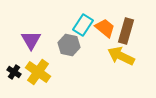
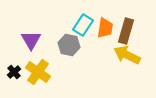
orange trapezoid: rotated 60 degrees clockwise
yellow arrow: moved 6 px right, 1 px up
black cross: rotated 16 degrees clockwise
